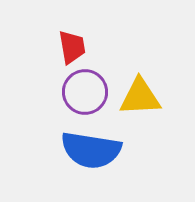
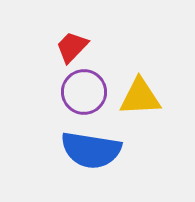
red trapezoid: rotated 126 degrees counterclockwise
purple circle: moved 1 px left
